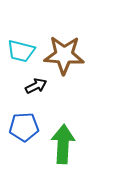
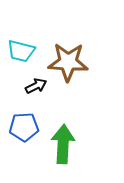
brown star: moved 4 px right, 7 px down
